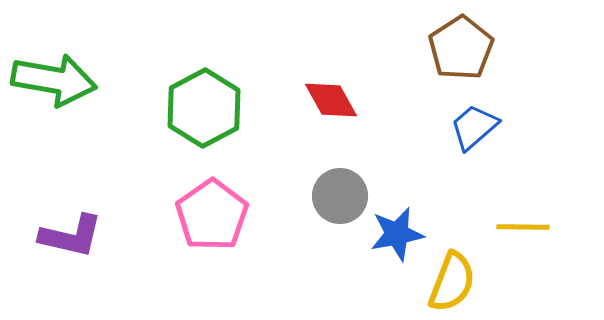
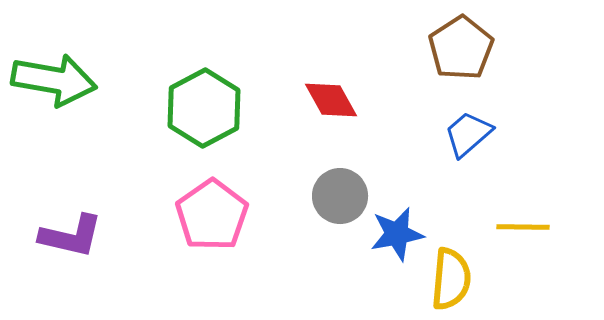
blue trapezoid: moved 6 px left, 7 px down
yellow semicircle: moved 1 px left, 3 px up; rotated 16 degrees counterclockwise
